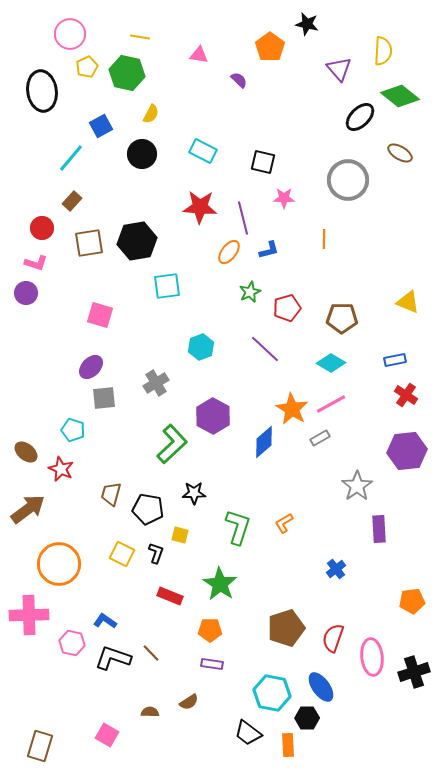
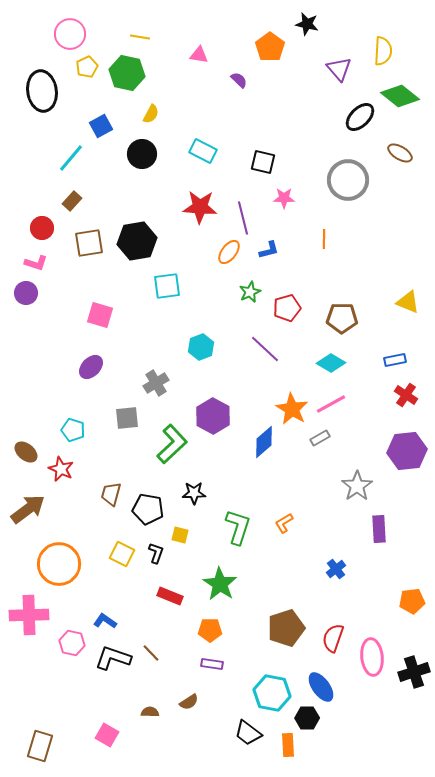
gray square at (104, 398): moved 23 px right, 20 px down
